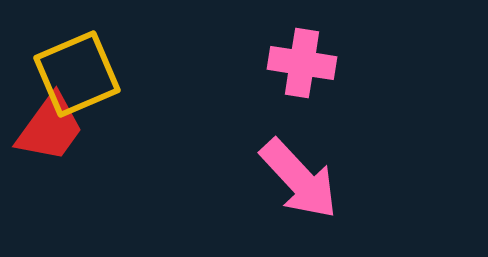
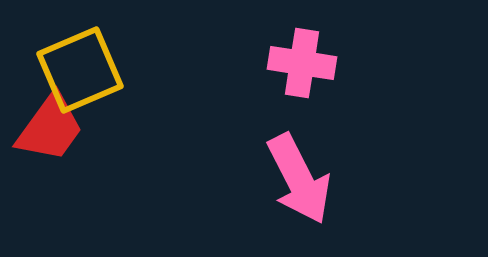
yellow square: moved 3 px right, 4 px up
pink arrow: rotated 16 degrees clockwise
